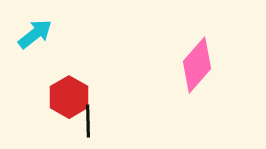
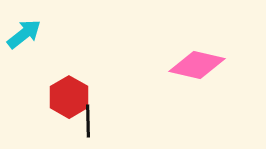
cyan arrow: moved 11 px left
pink diamond: rotated 62 degrees clockwise
